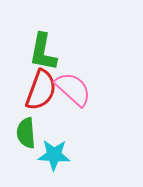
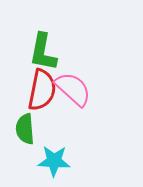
red semicircle: moved 1 px right; rotated 9 degrees counterclockwise
green semicircle: moved 1 px left, 4 px up
cyan star: moved 6 px down
